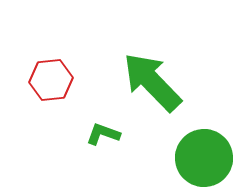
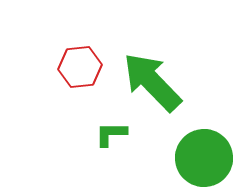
red hexagon: moved 29 px right, 13 px up
green L-shape: moved 8 px right; rotated 20 degrees counterclockwise
